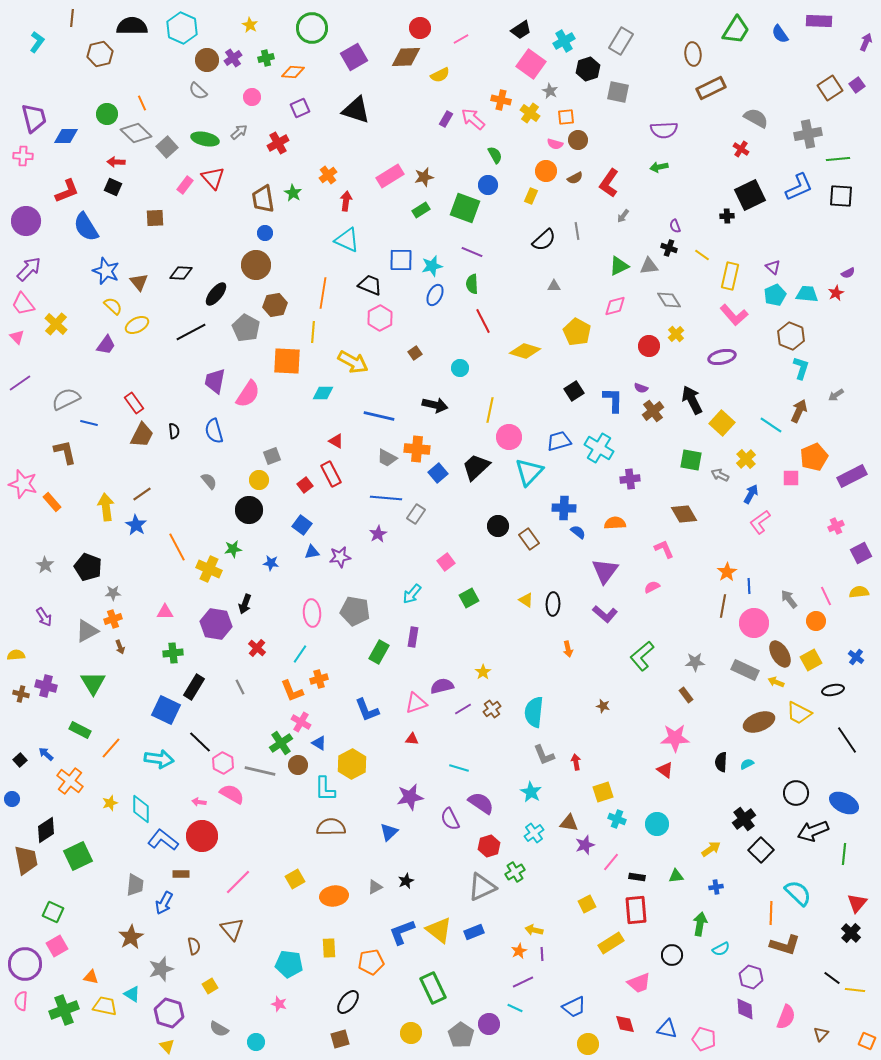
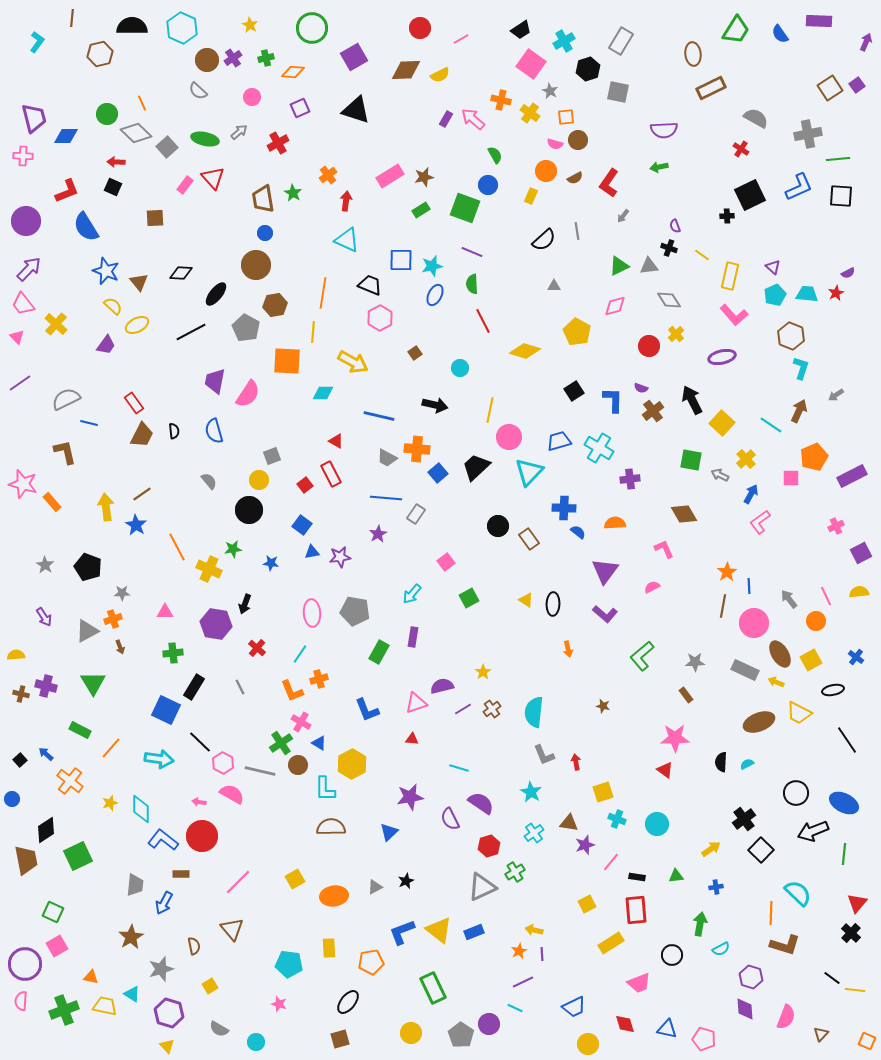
brown diamond at (406, 57): moved 13 px down
gray star at (113, 593): moved 9 px right
